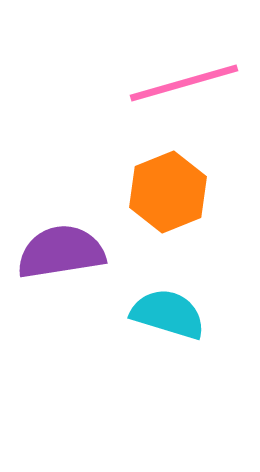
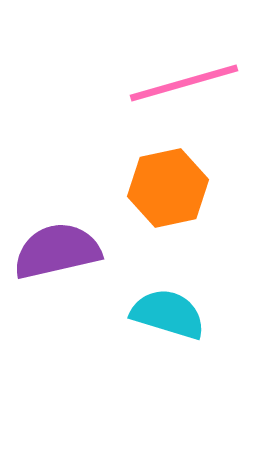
orange hexagon: moved 4 px up; rotated 10 degrees clockwise
purple semicircle: moved 4 px left, 1 px up; rotated 4 degrees counterclockwise
